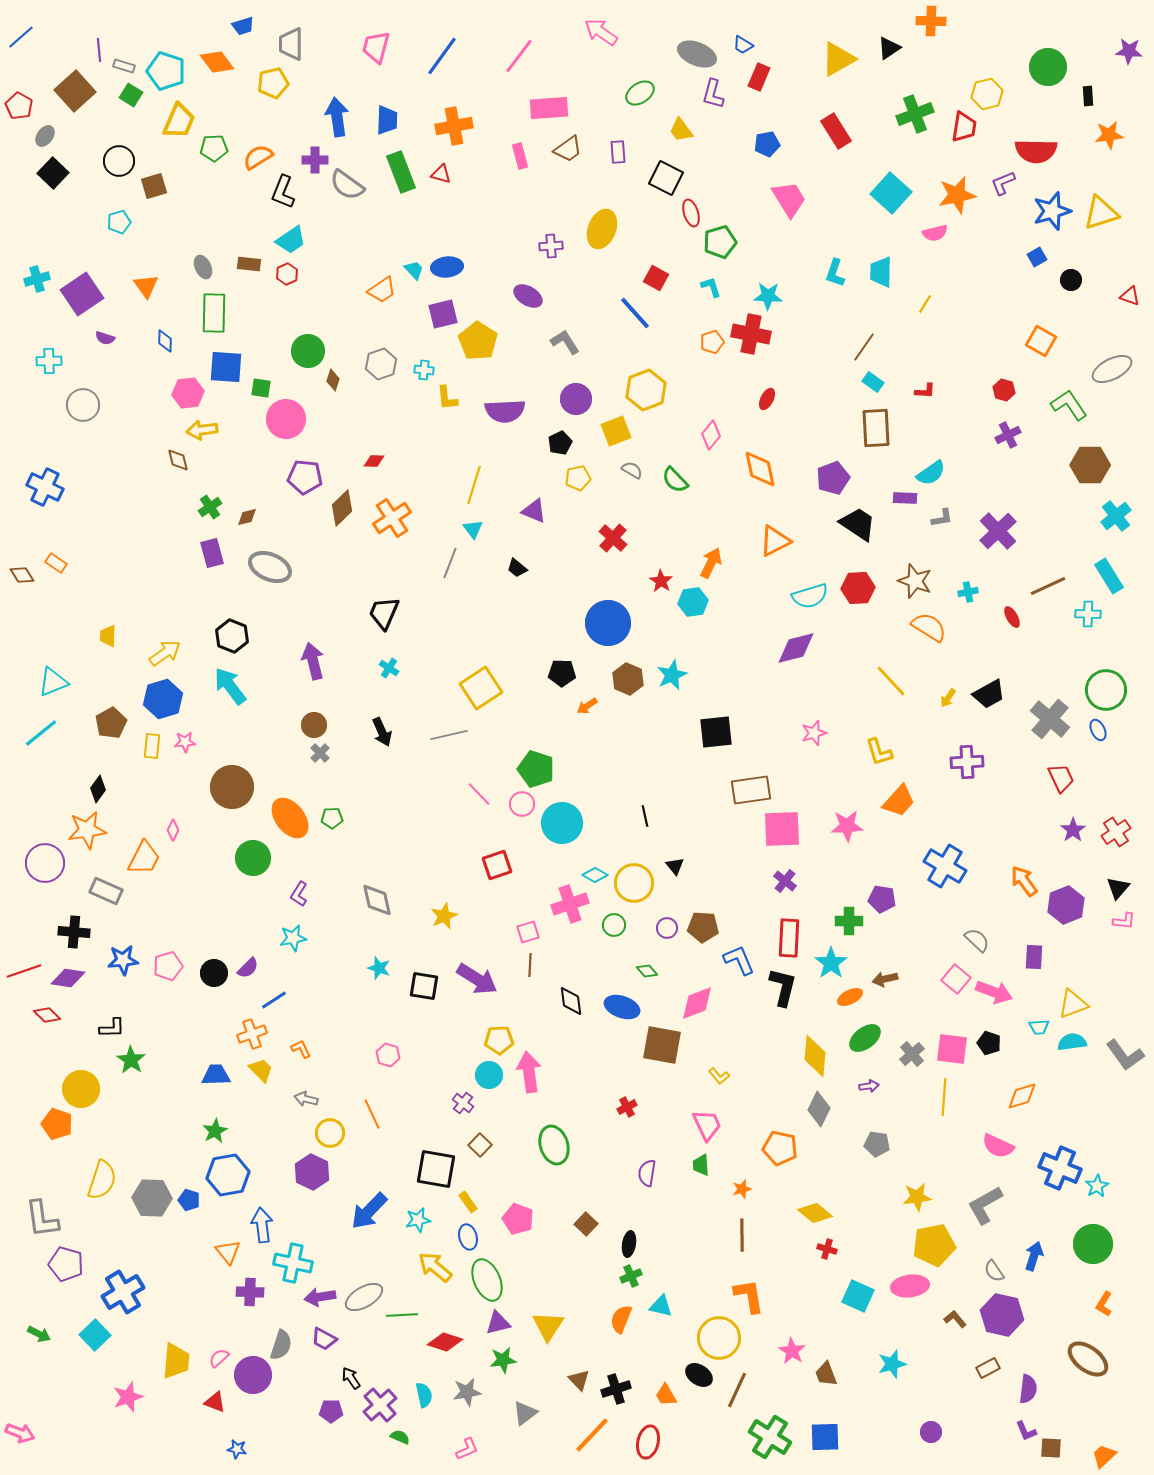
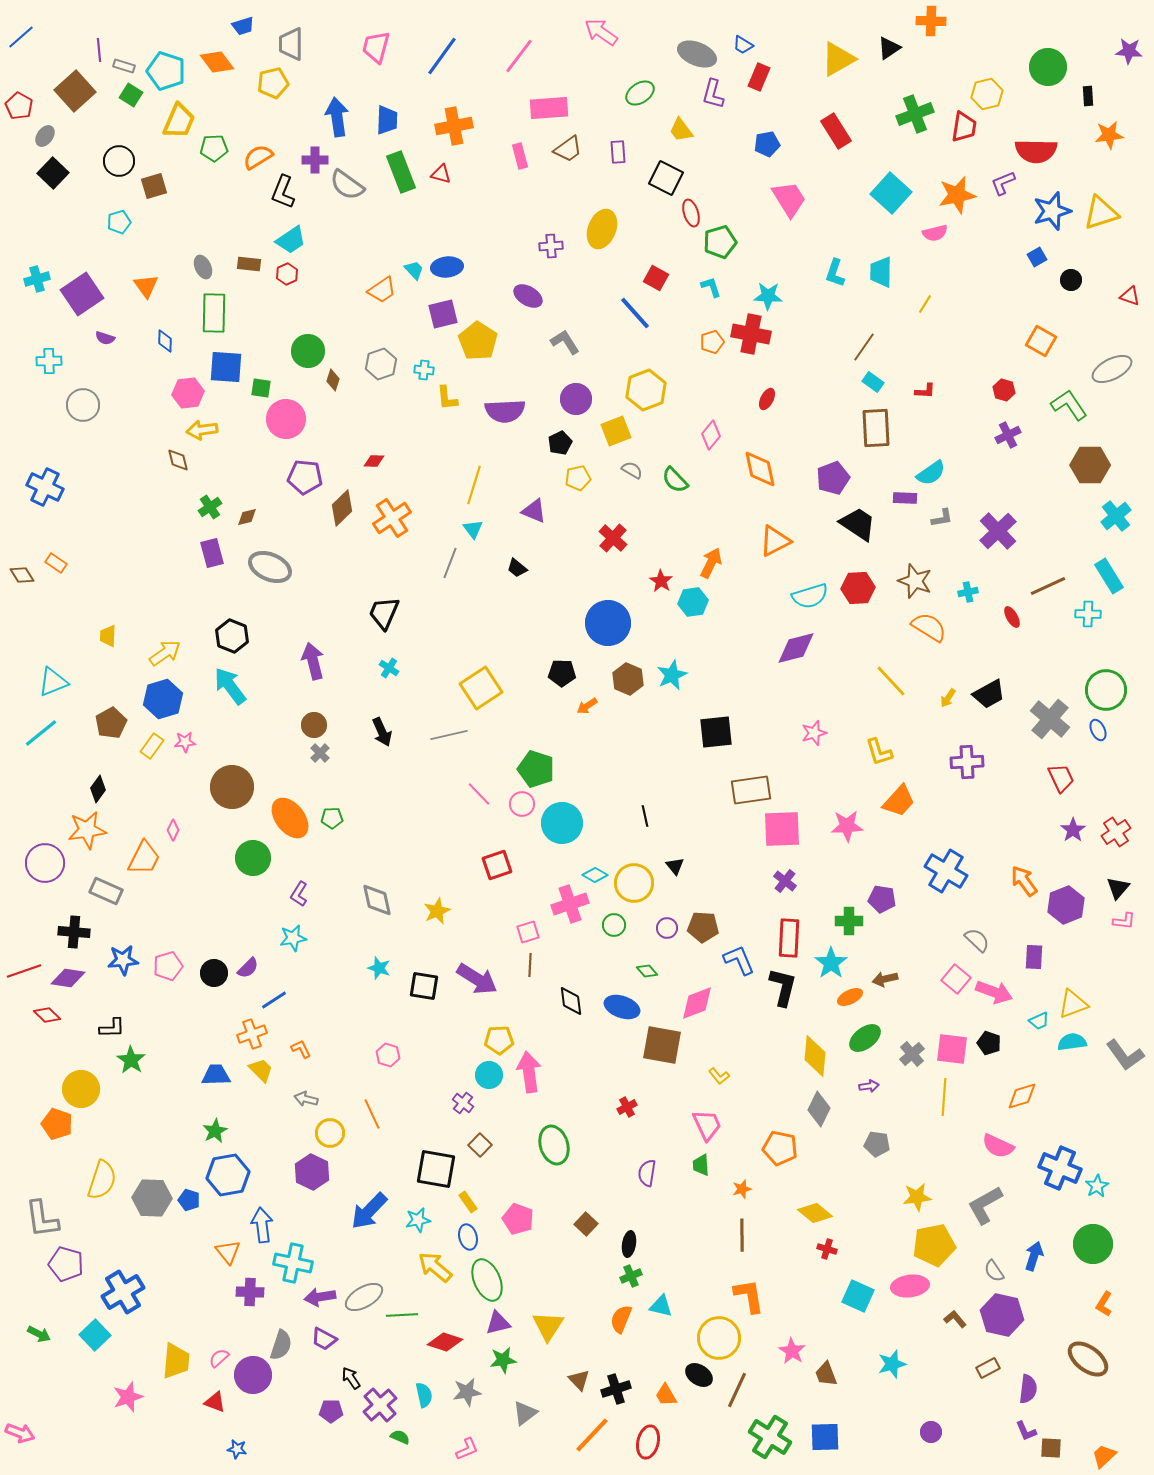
yellow rectangle at (152, 746): rotated 30 degrees clockwise
blue cross at (945, 866): moved 1 px right, 5 px down
yellow star at (444, 916): moved 7 px left, 5 px up
cyan trapezoid at (1039, 1027): moved 6 px up; rotated 20 degrees counterclockwise
